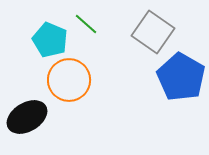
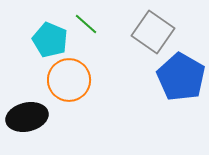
black ellipse: rotated 18 degrees clockwise
